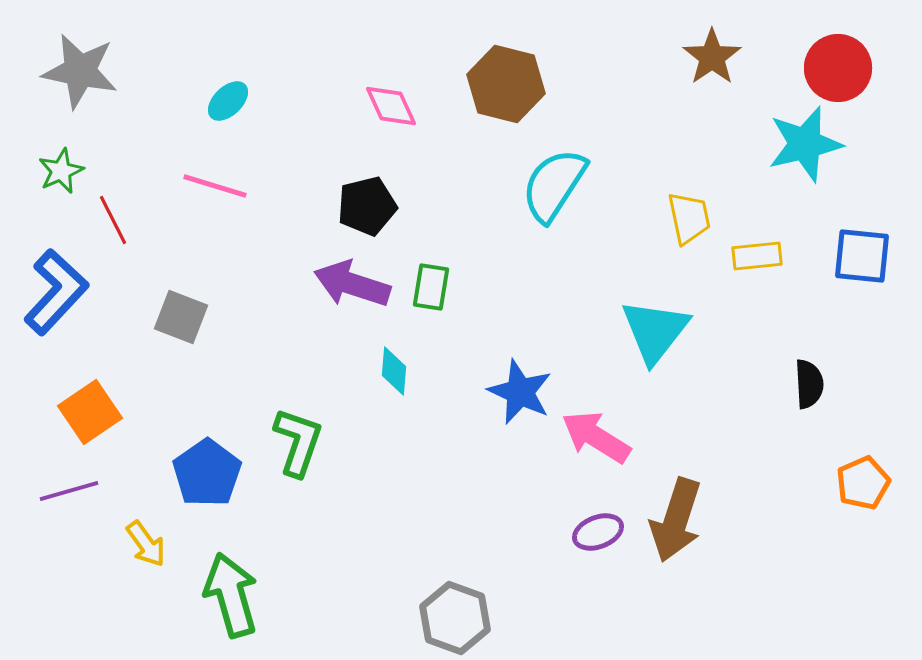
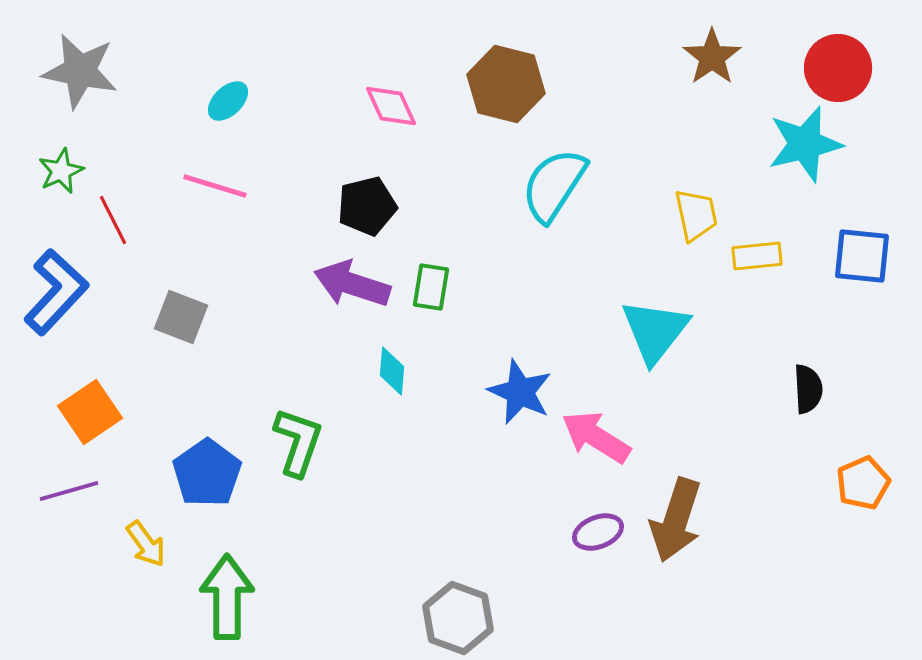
yellow trapezoid: moved 7 px right, 3 px up
cyan diamond: moved 2 px left
black semicircle: moved 1 px left, 5 px down
green arrow: moved 4 px left, 2 px down; rotated 16 degrees clockwise
gray hexagon: moved 3 px right
